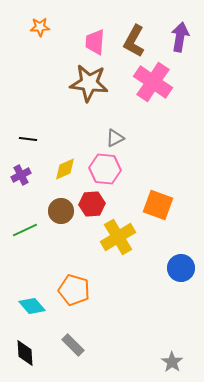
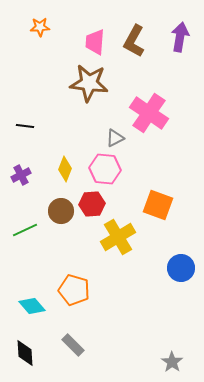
pink cross: moved 4 px left, 31 px down
black line: moved 3 px left, 13 px up
yellow diamond: rotated 45 degrees counterclockwise
